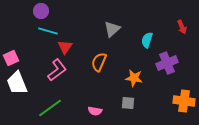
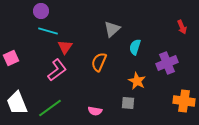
cyan semicircle: moved 12 px left, 7 px down
orange star: moved 3 px right, 3 px down; rotated 18 degrees clockwise
white trapezoid: moved 20 px down
